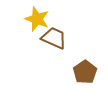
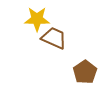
yellow star: rotated 20 degrees counterclockwise
